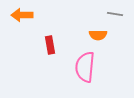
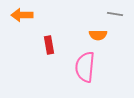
red rectangle: moved 1 px left
